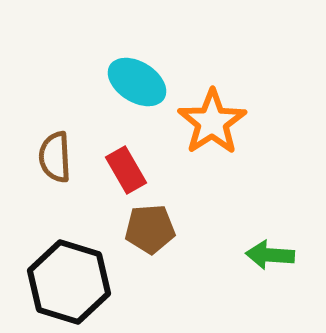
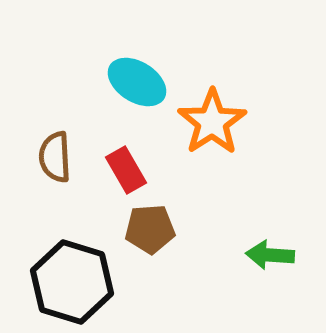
black hexagon: moved 3 px right
